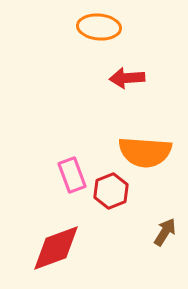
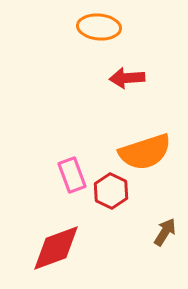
orange semicircle: rotated 22 degrees counterclockwise
red hexagon: rotated 12 degrees counterclockwise
